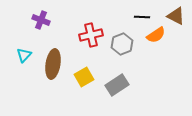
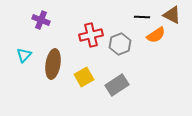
brown triangle: moved 4 px left, 1 px up
gray hexagon: moved 2 px left
